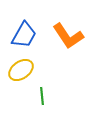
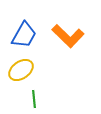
orange L-shape: rotated 12 degrees counterclockwise
green line: moved 8 px left, 3 px down
